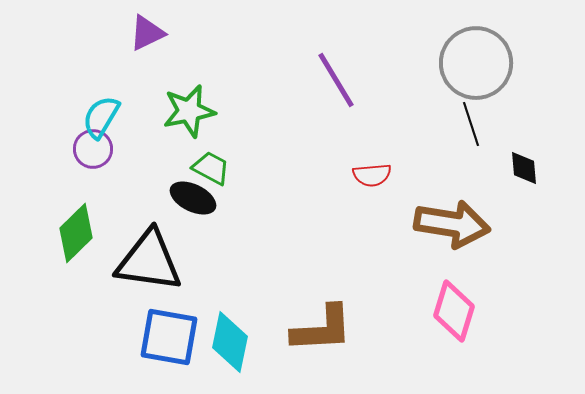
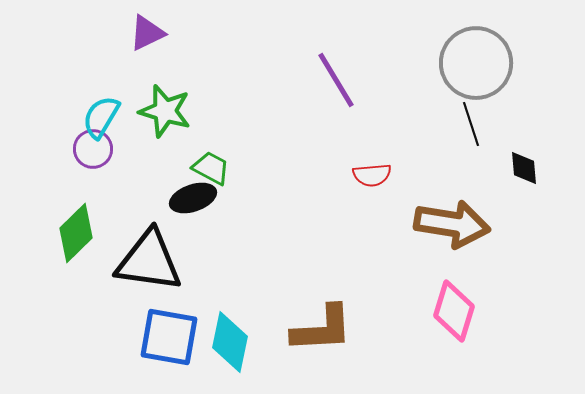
green star: moved 24 px left; rotated 28 degrees clockwise
black ellipse: rotated 45 degrees counterclockwise
